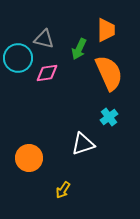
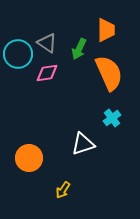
gray triangle: moved 3 px right, 4 px down; rotated 20 degrees clockwise
cyan circle: moved 4 px up
cyan cross: moved 3 px right, 1 px down
